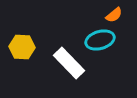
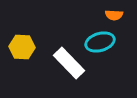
orange semicircle: rotated 42 degrees clockwise
cyan ellipse: moved 2 px down
